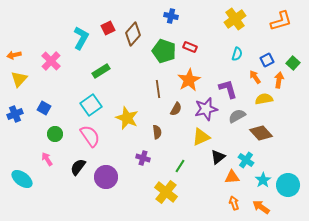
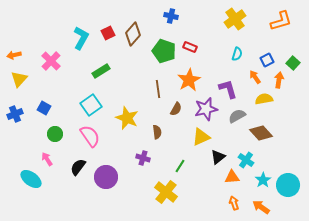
red square at (108, 28): moved 5 px down
cyan ellipse at (22, 179): moved 9 px right
